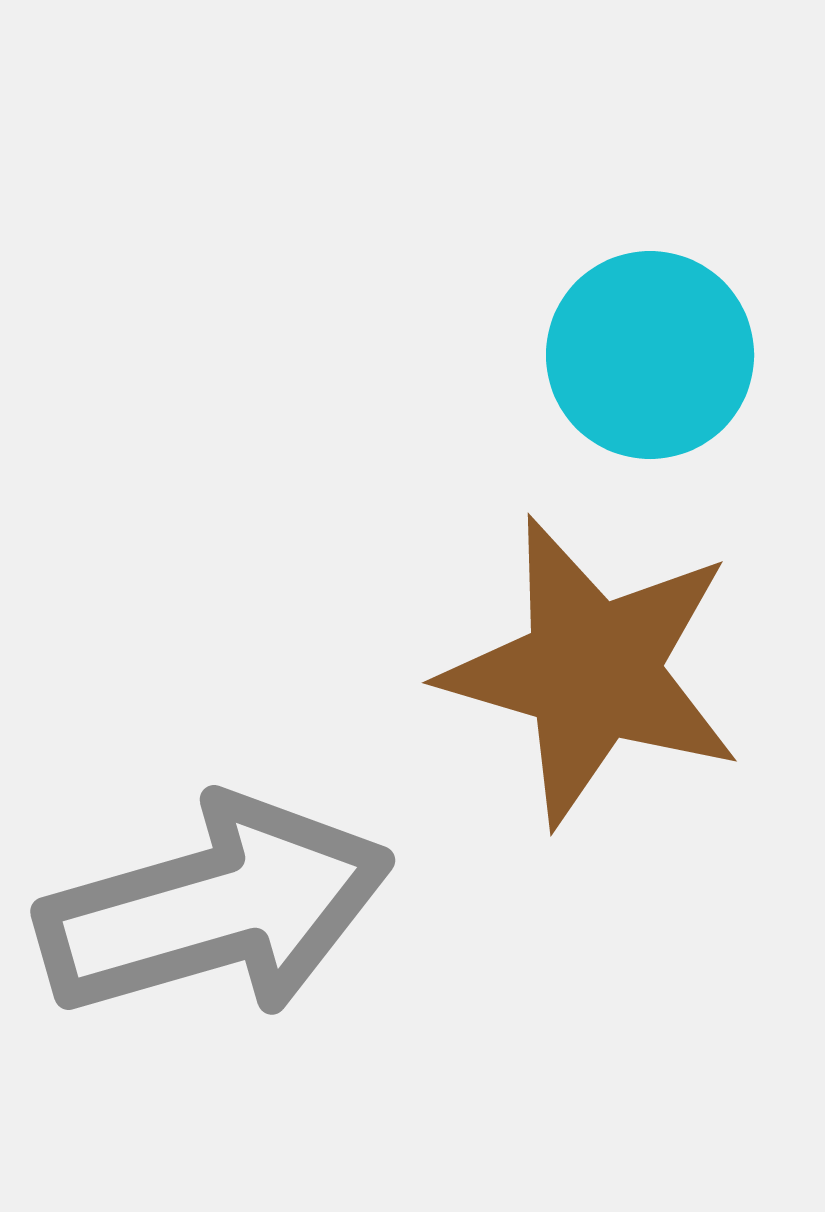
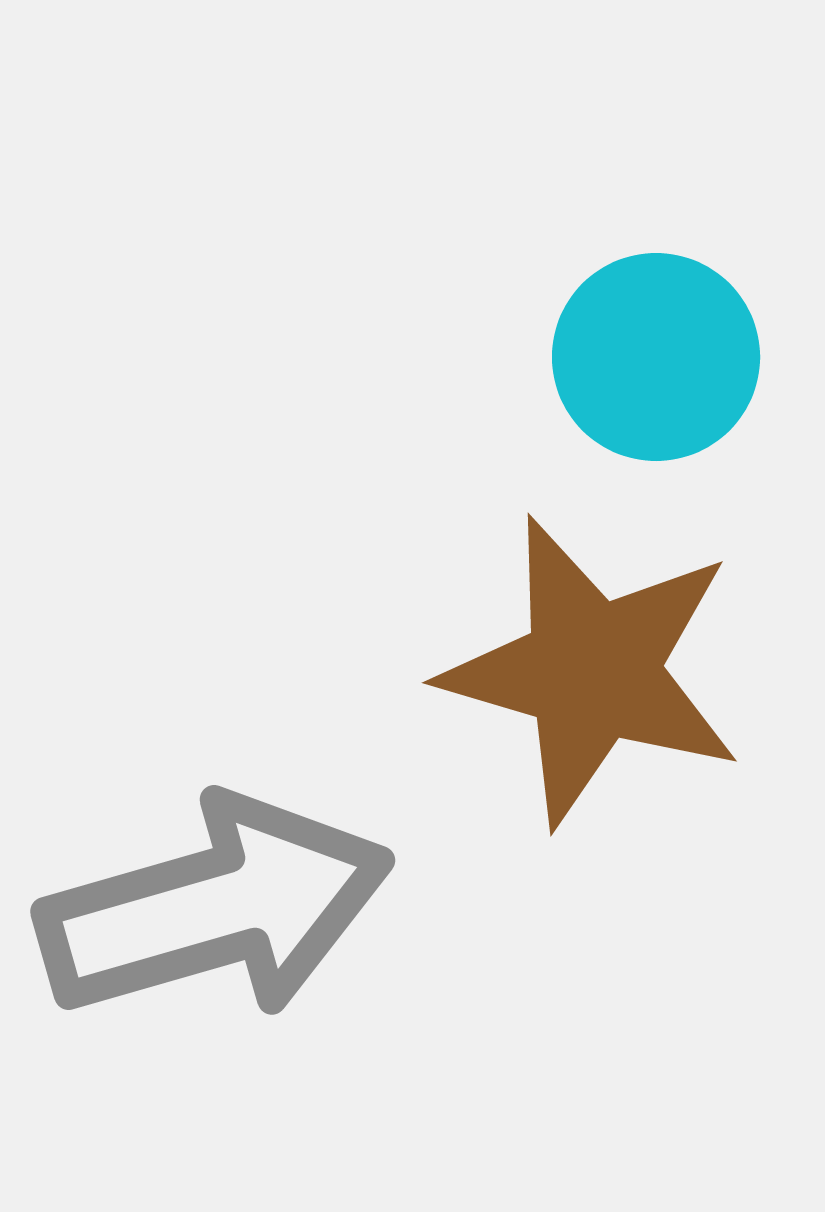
cyan circle: moved 6 px right, 2 px down
